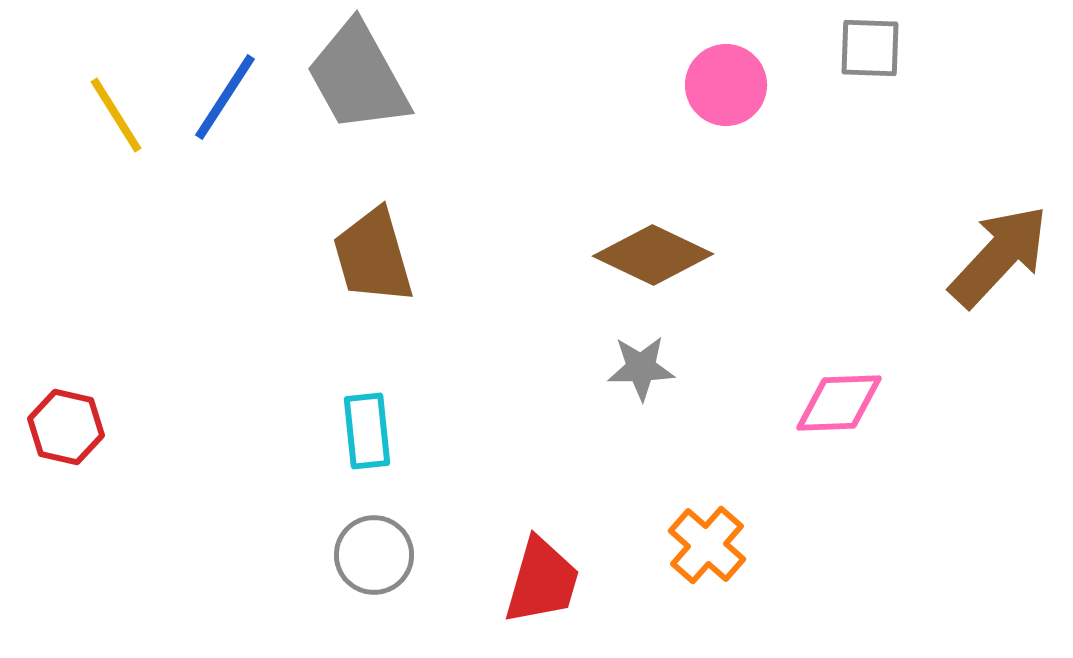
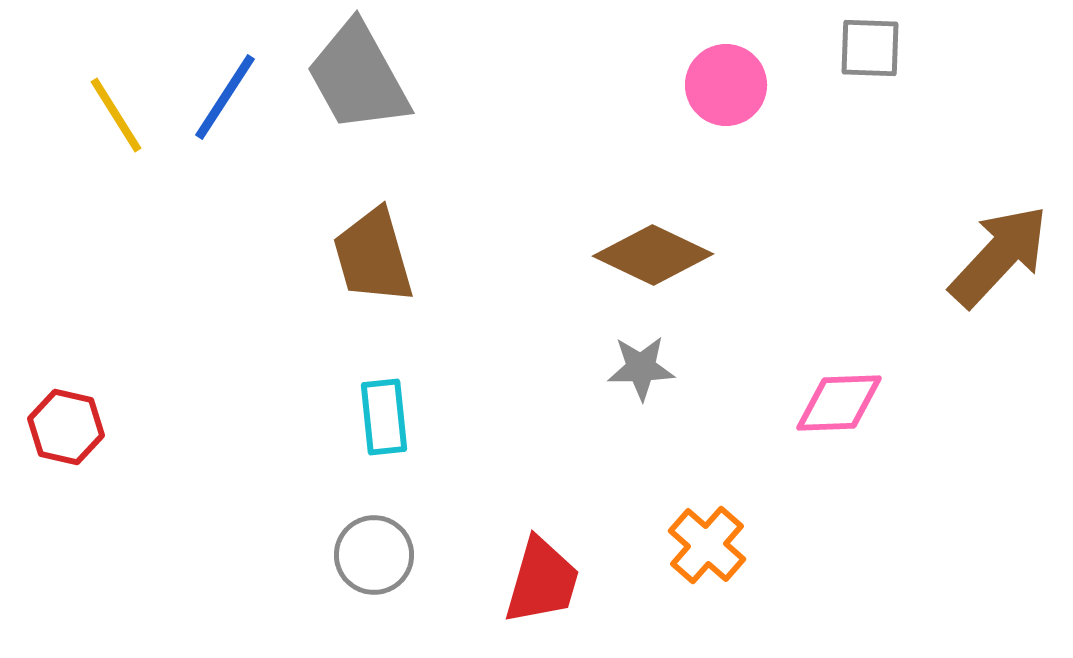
cyan rectangle: moved 17 px right, 14 px up
